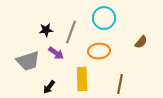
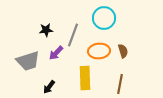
gray line: moved 2 px right, 3 px down
brown semicircle: moved 18 px left, 9 px down; rotated 56 degrees counterclockwise
purple arrow: rotated 98 degrees clockwise
yellow rectangle: moved 3 px right, 1 px up
